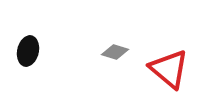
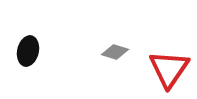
red triangle: rotated 24 degrees clockwise
